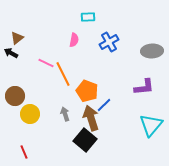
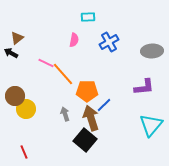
orange line: rotated 15 degrees counterclockwise
orange pentagon: rotated 20 degrees counterclockwise
yellow circle: moved 4 px left, 5 px up
